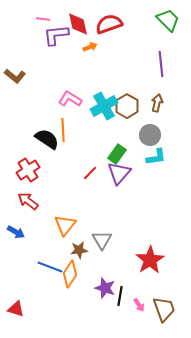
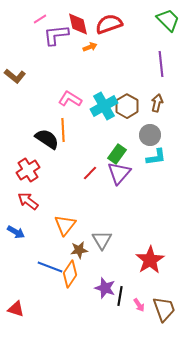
pink line: moved 3 px left; rotated 40 degrees counterclockwise
